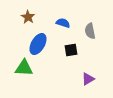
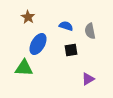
blue semicircle: moved 3 px right, 3 px down
